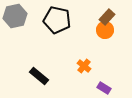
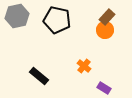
gray hexagon: moved 2 px right
